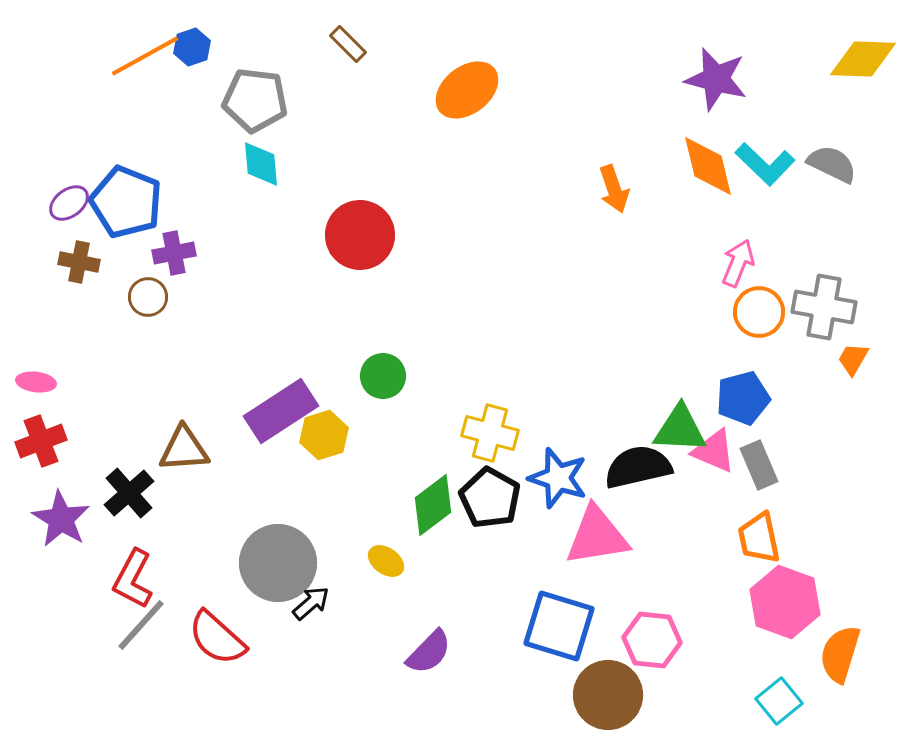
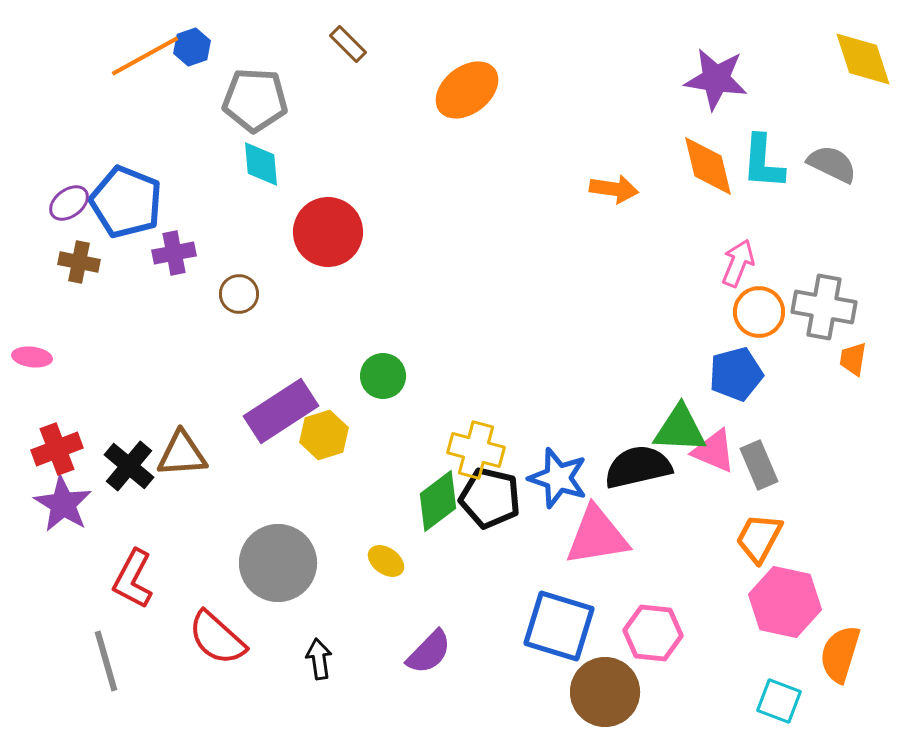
yellow diamond at (863, 59): rotated 70 degrees clockwise
purple star at (716, 79): rotated 6 degrees counterclockwise
gray pentagon at (255, 100): rotated 4 degrees counterclockwise
cyan L-shape at (765, 164): moved 2 px left, 2 px up; rotated 50 degrees clockwise
orange arrow at (614, 189): rotated 63 degrees counterclockwise
red circle at (360, 235): moved 32 px left, 3 px up
brown circle at (148, 297): moved 91 px right, 3 px up
orange trapezoid at (853, 359): rotated 21 degrees counterclockwise
pink ellipse at (36, 382): moved 4 px left, 25 px up
blue pentagon at (743, 398): moved 7 px left, 24 px up
yellow cross at (490, 433): moved 14 px left, 17 px down
red cross at (41, 441): moved 16 px right, 8 px down
brown triangle at (184, 449): moved 2 px left, 5 px down
black cross at (129, 493): moved 27 px up; rotated 9 degrees counterclockwise
black pentagon at (490, 498): rotated 16 degrees counterclockwise
green diamond at (433, 505): moved 5 px right, 4 px up
purple star at (61, 519): moved 2 px right, 15 px up
orange trapezoid at (759, 538): rotated 40 degrees clockwise
pink hexagon at (785, 602): rotated 8 degrees counterclockwise
black arrow at (311, 603): moved 8 px right, 56 px down; rotated 57 degrees counterclockwise
gray line at (141, 625): moved 35 px left, 36 px down; rotated 58 degrees counterclockwise
pink hexagon at (652, 640): moved 1 px right, 7 px up
brown circle at (608, 695): moved 3 px left, 3 px up
cyan square at (779, 701): rotated 30 degrees counterclockwise
